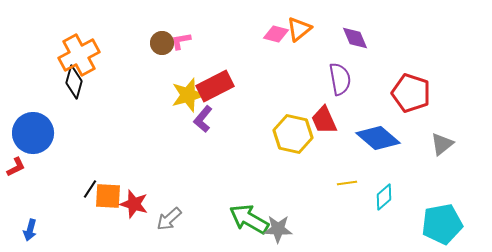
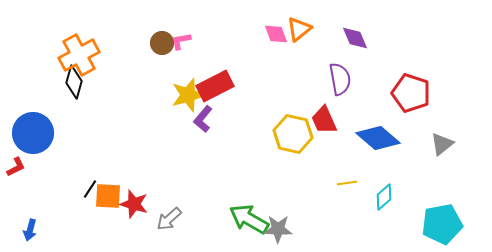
pink diamond: rotated 55 degrees clockwise
